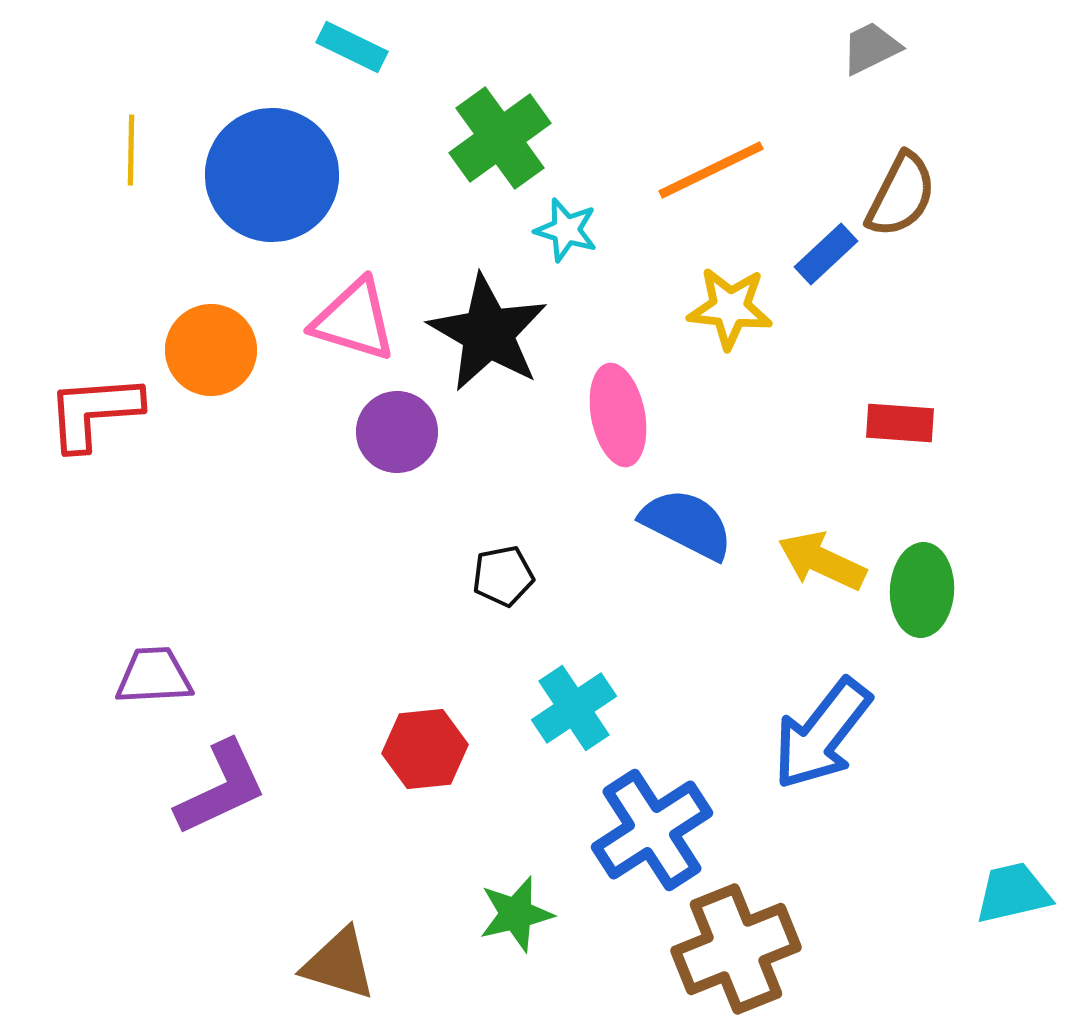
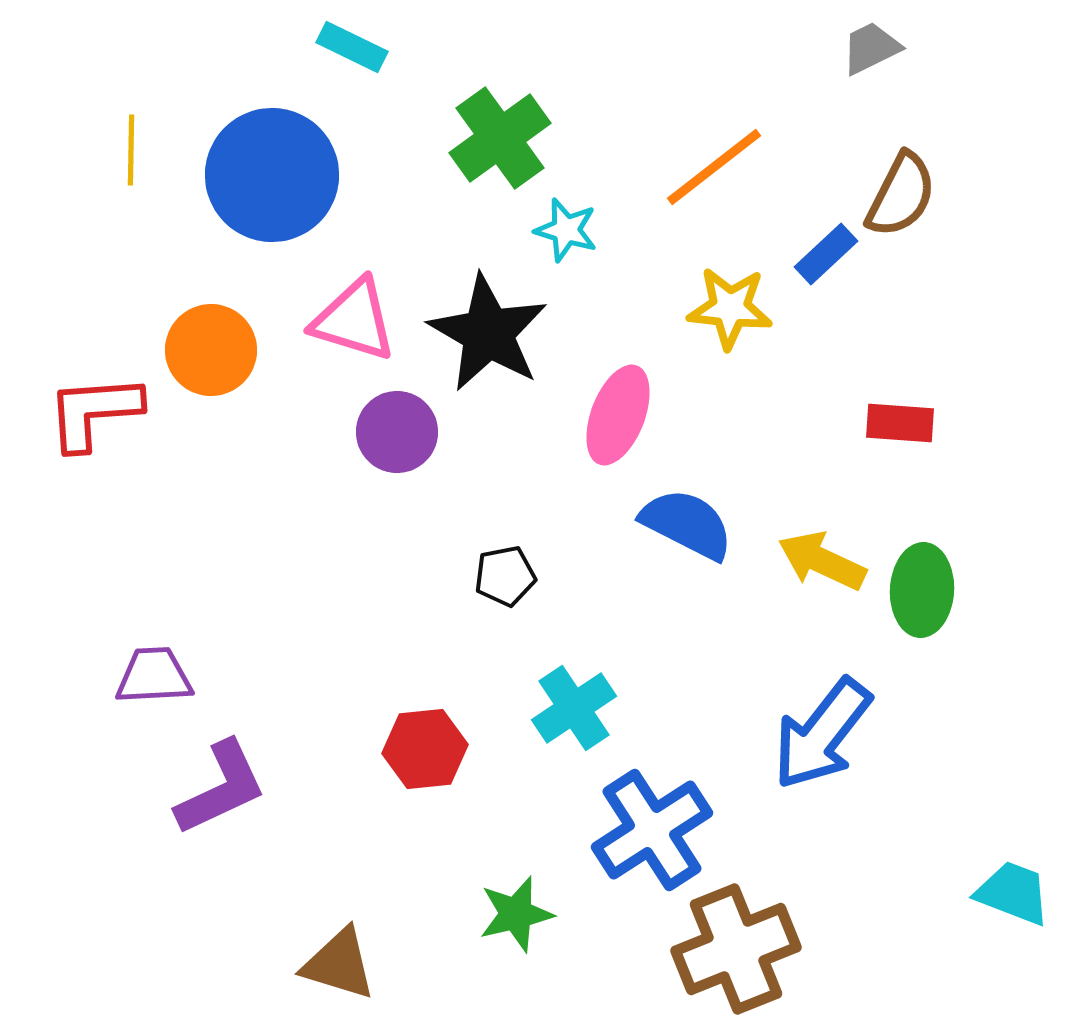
orange line: moved 3 px right, 3 px up; rotated 12 degrees counterclockwise
pink ellipse: rotated 32 degrees clockwise
black pentagon: moved 2 px right
cyan trapezoid: rotated 34 degrees clockwise
